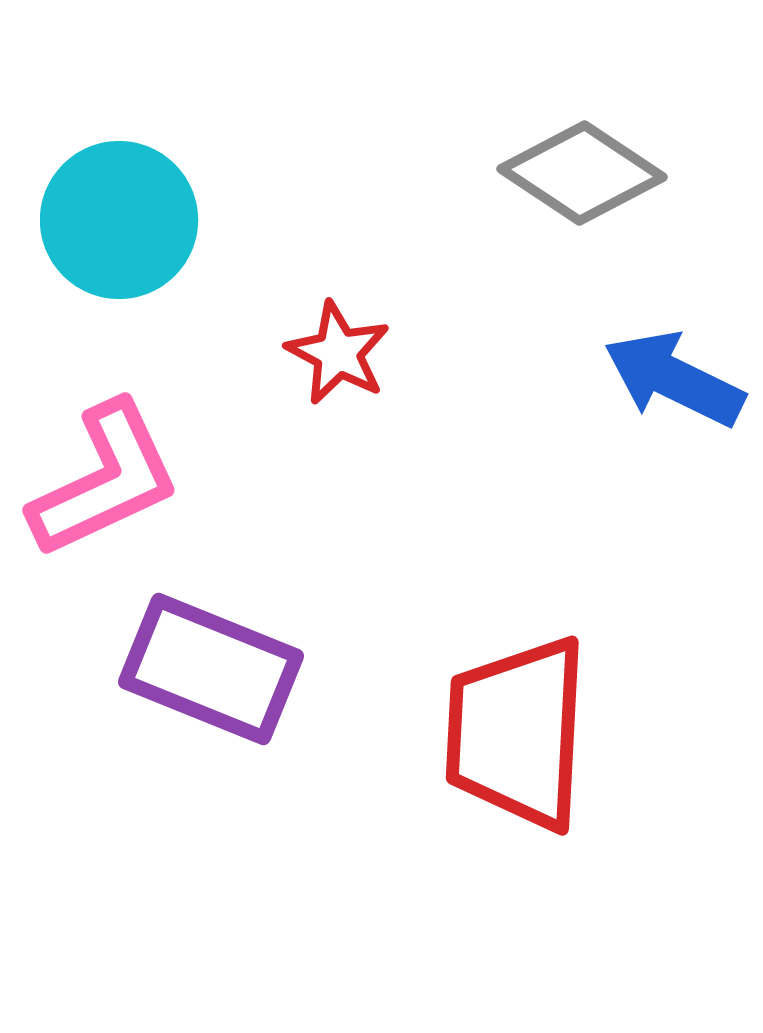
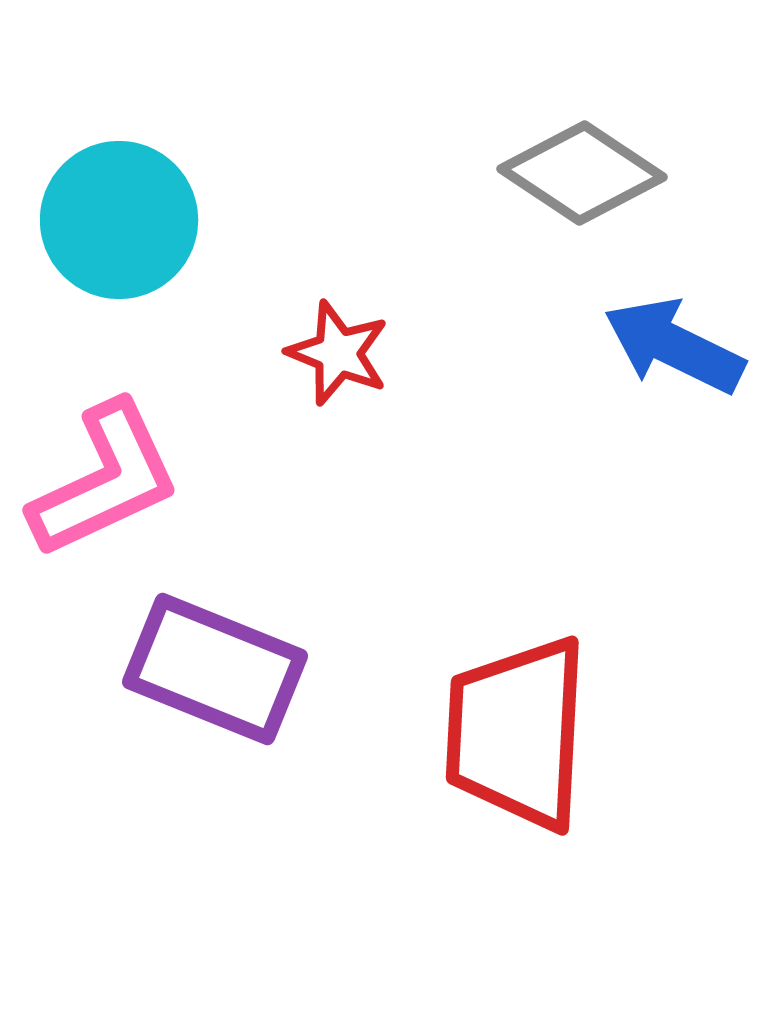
red star: rotated 6 degrees counterclockwise
blue arrow: moved 33 px up
purple rectangle: moved 4 px right
